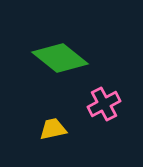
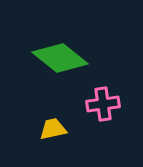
pink cross: moved 1 px left; rotated 20 degrees clockwise
